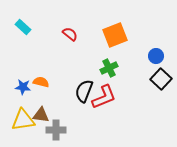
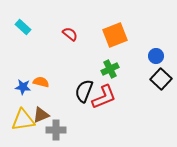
green cross: moved 1 px right, 1 px down
brown triangle: rotated 30 degrees counterclockwise
